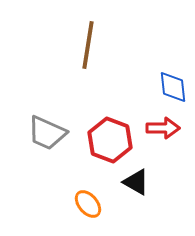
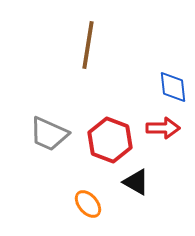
gray trapezoid: moved 2 px right, 1 px down
